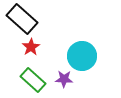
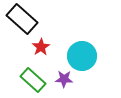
red star: moved 10 px right
